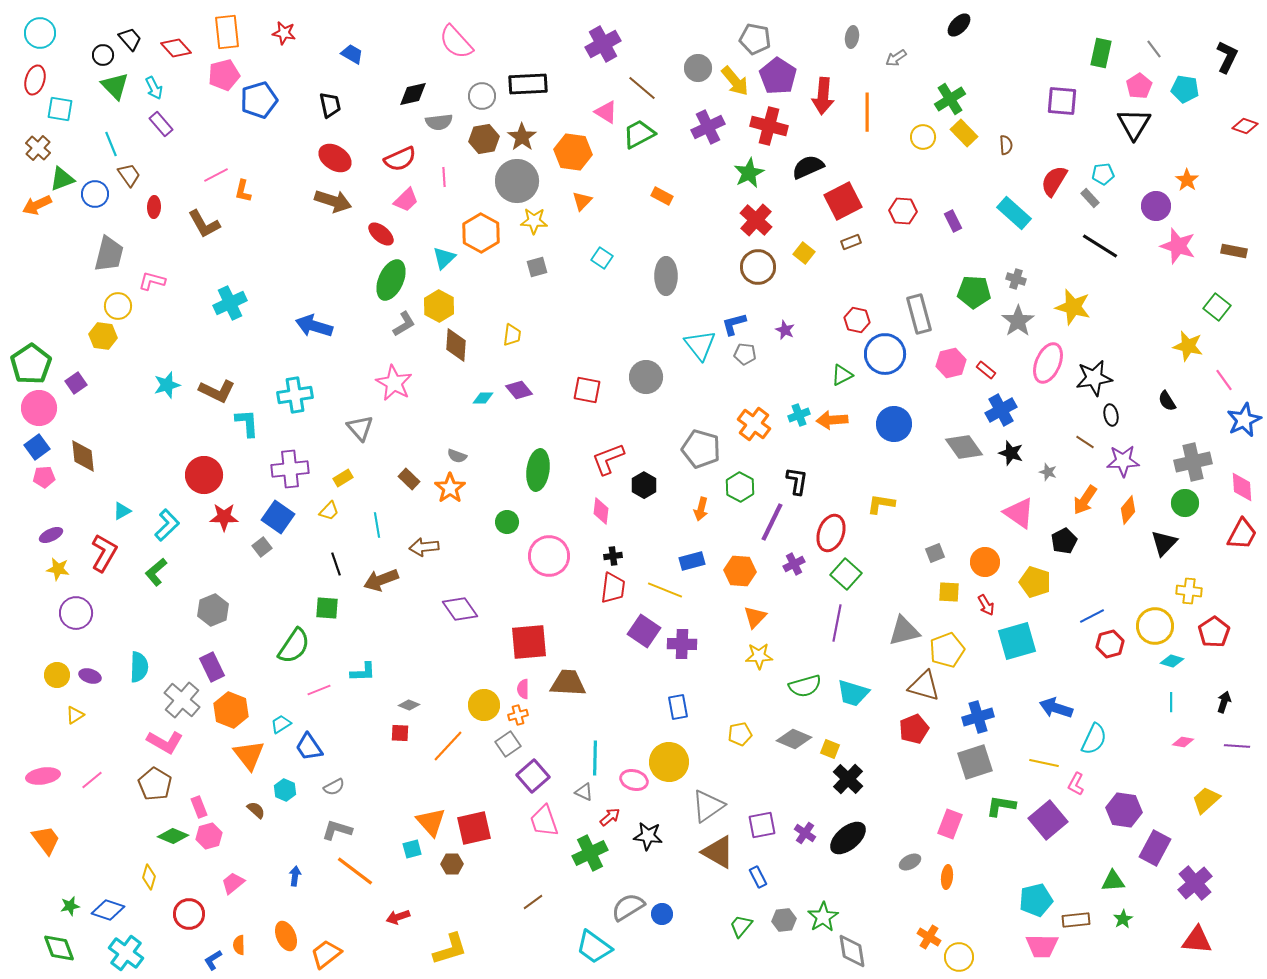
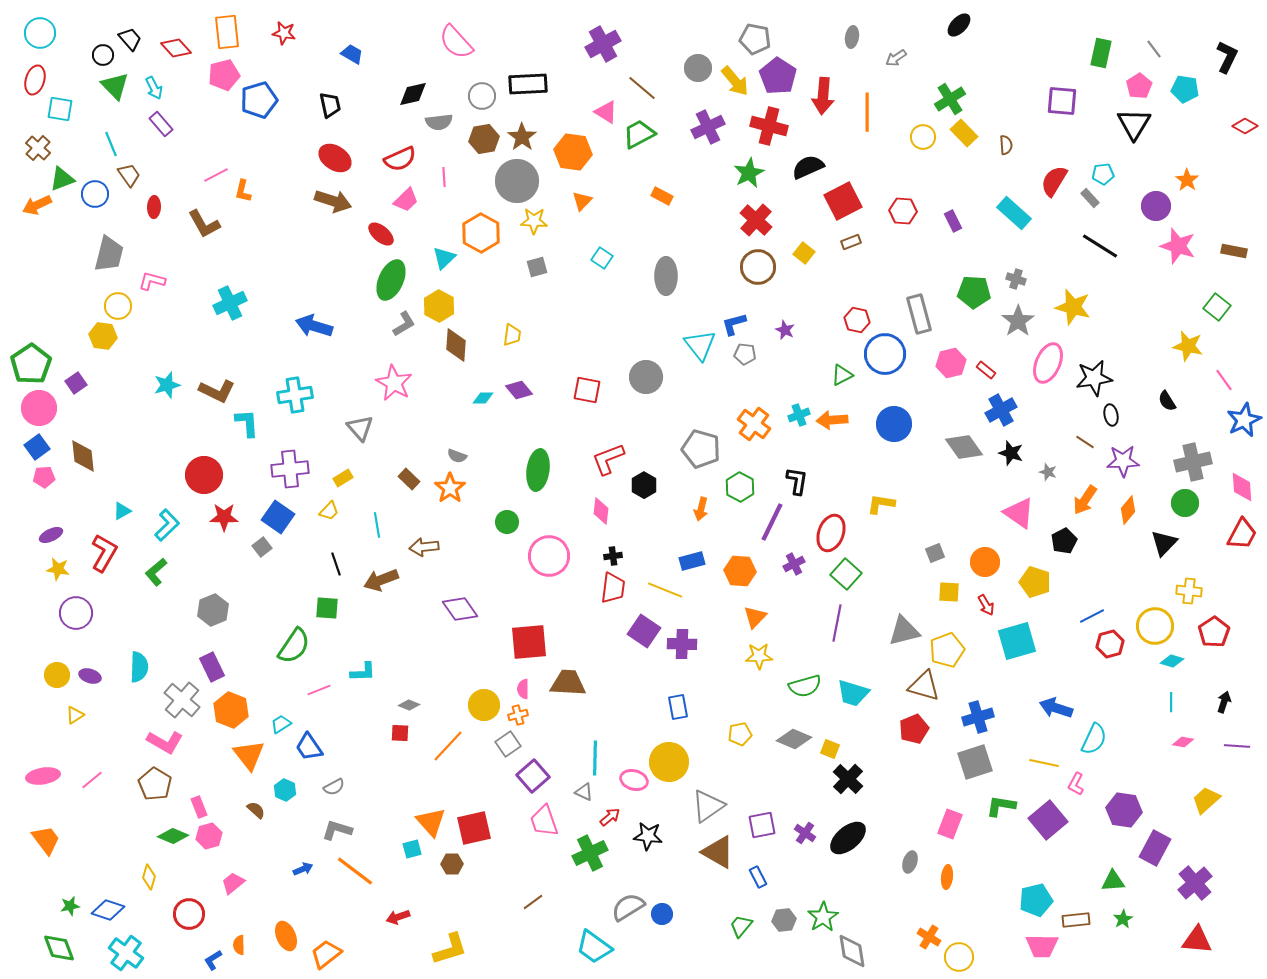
red diamond at (1245, 126): rotated 10 degrees clockwise
gray ellipse at (910, 862): rotated 45 degrees counterclockwise
blue arrow at (295, 876): moved 8 px right, 7 px up; rotated 60 degrees clockwise
